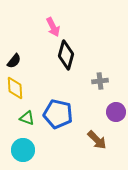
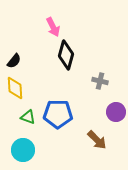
gray cross: rotated 21 degrees clockwise
blue pentagon: rotated 12 degrees counterclockwise
green triangle: moved 1 px right, 1 px up
